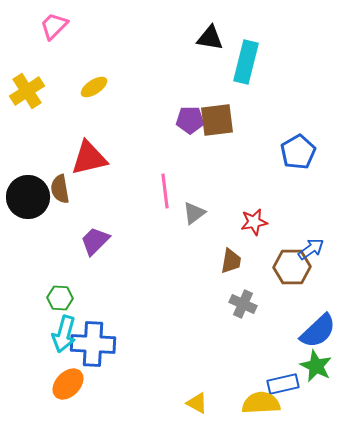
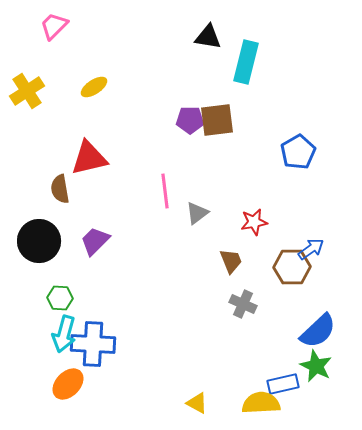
black triangle: moved 2 px left, 1 px up
black circle: moved 11 px right, 44 px down
gray triangle: moved 3 px right
brown trapezoid: rotated 32 degrees counterclockwise
